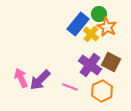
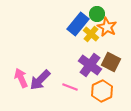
green circle: moved 2 px left
